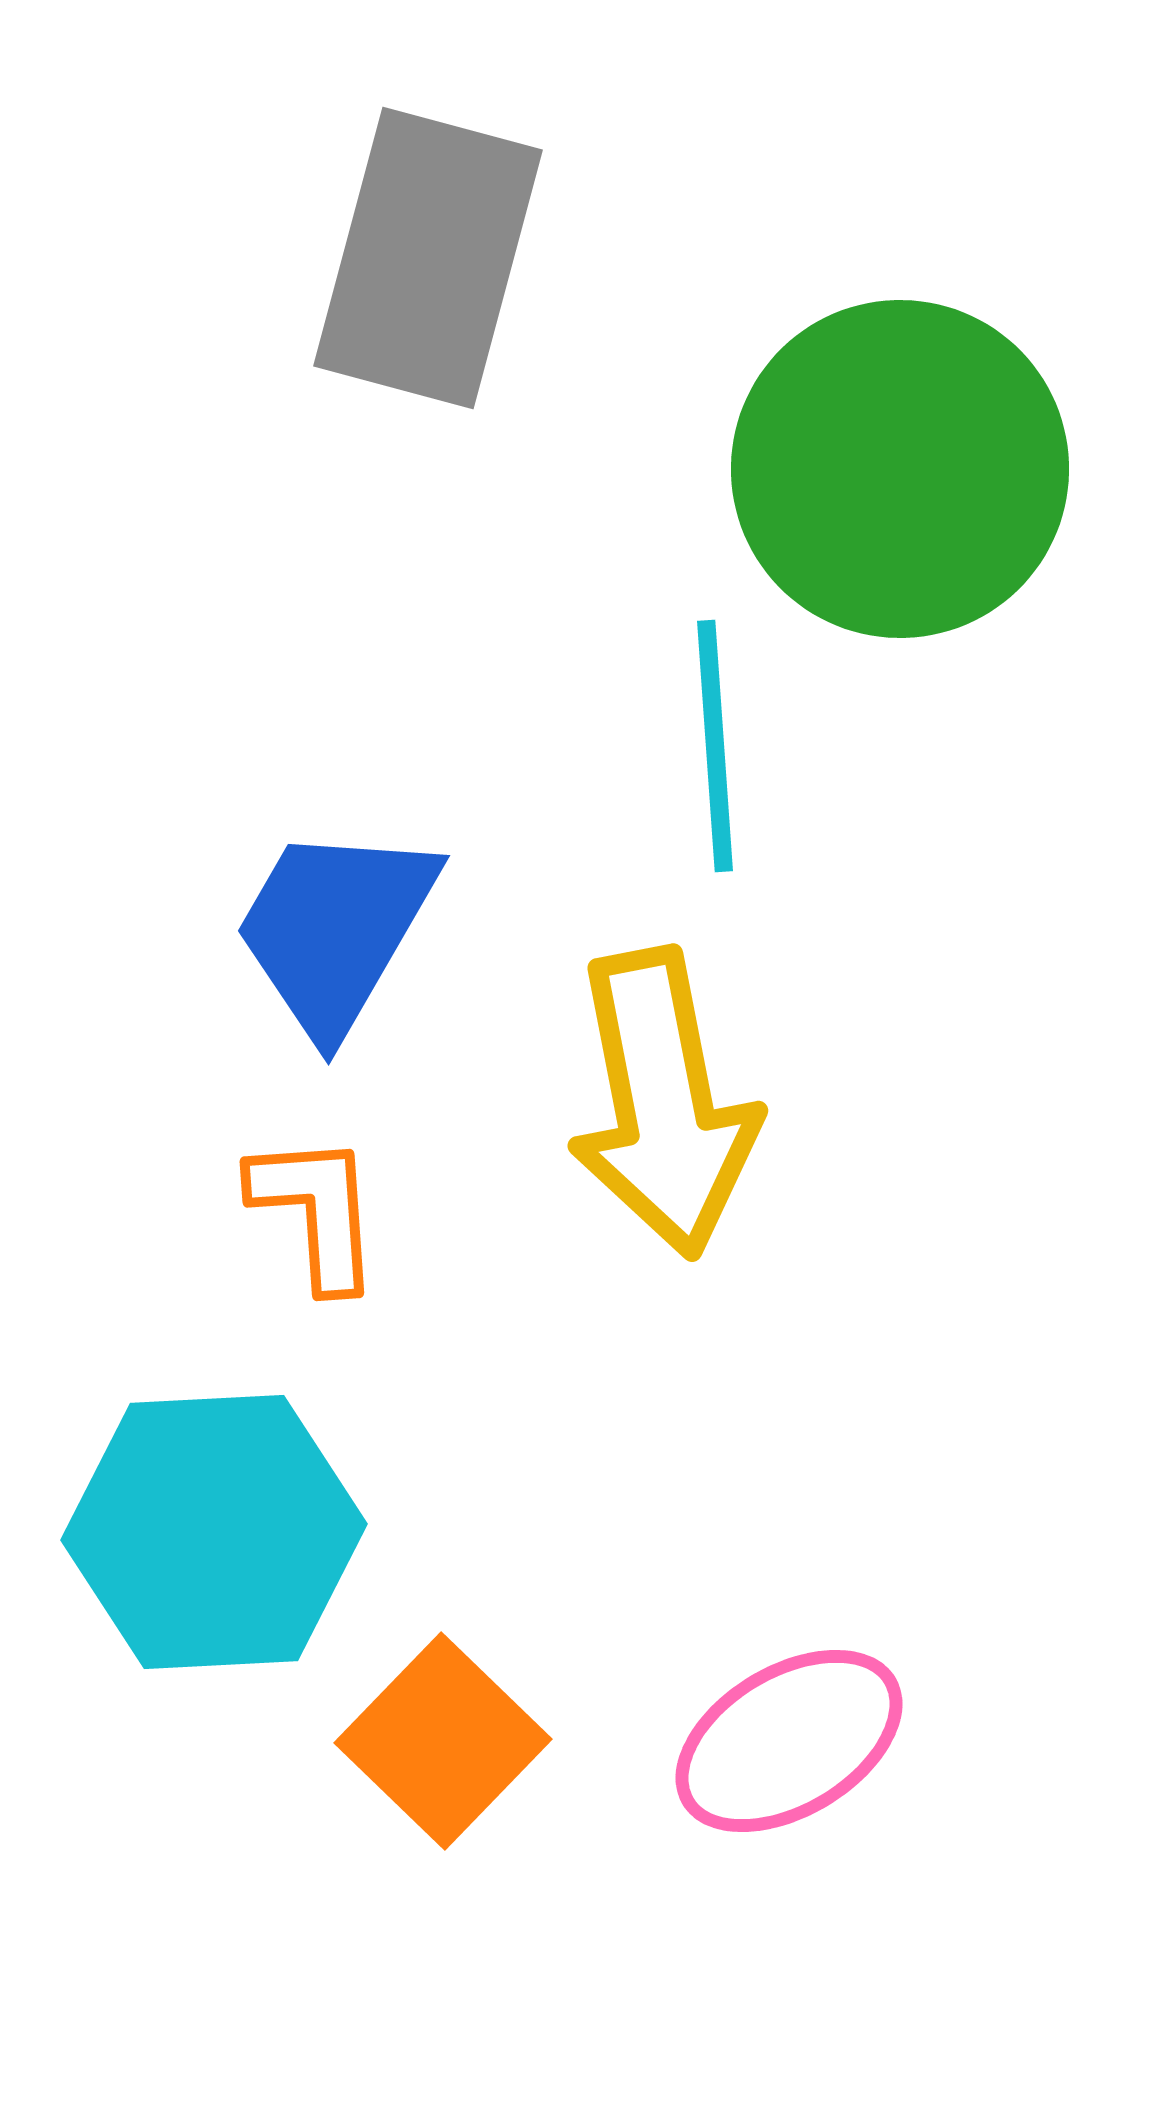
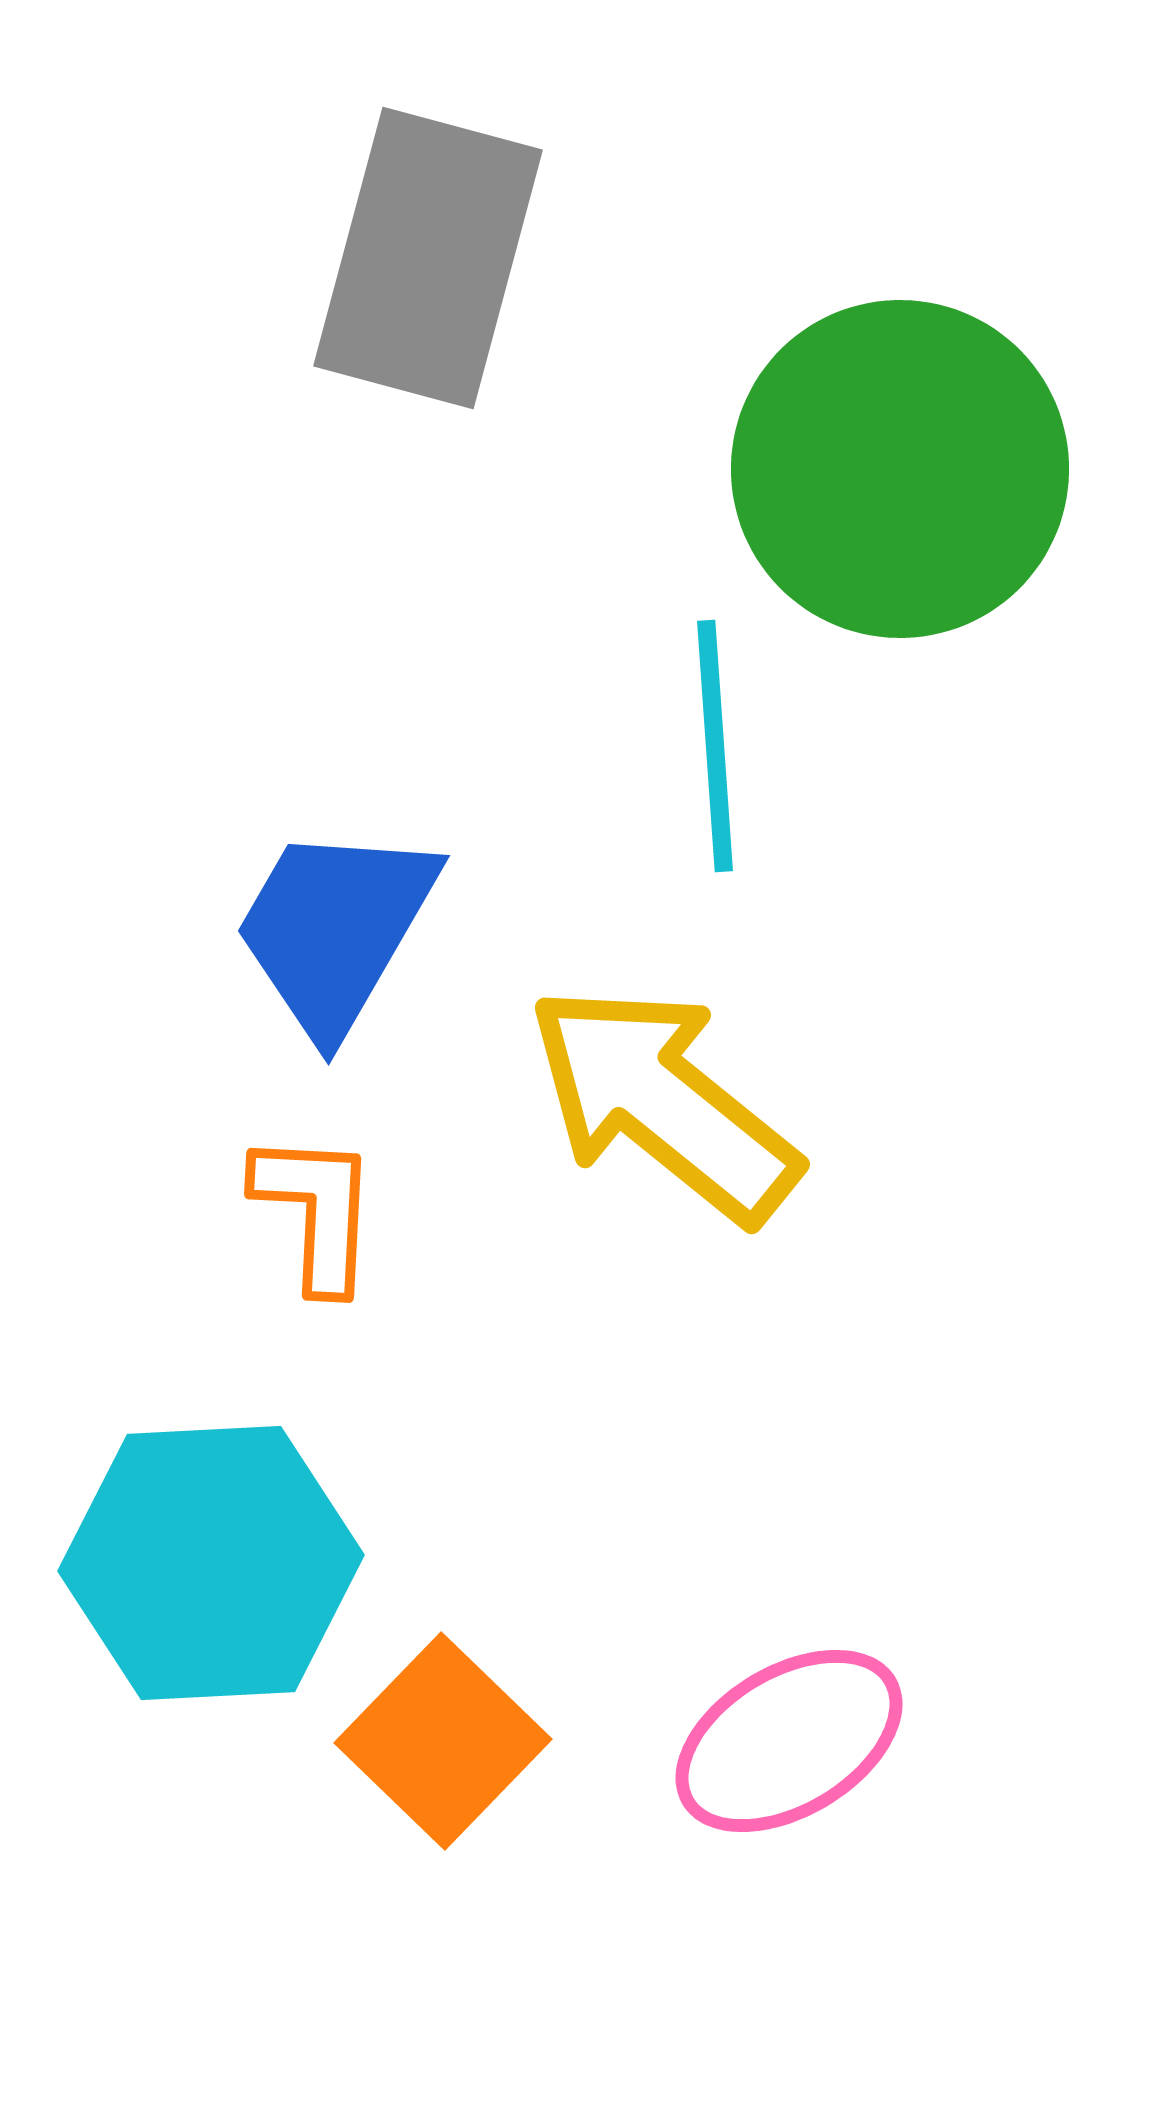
yellow arrow: rotated 140 degrees clockwise
orange L-shape: rotated 7 degrees clockwise
cyan hexagon: moved 3 px left, 31 px down
